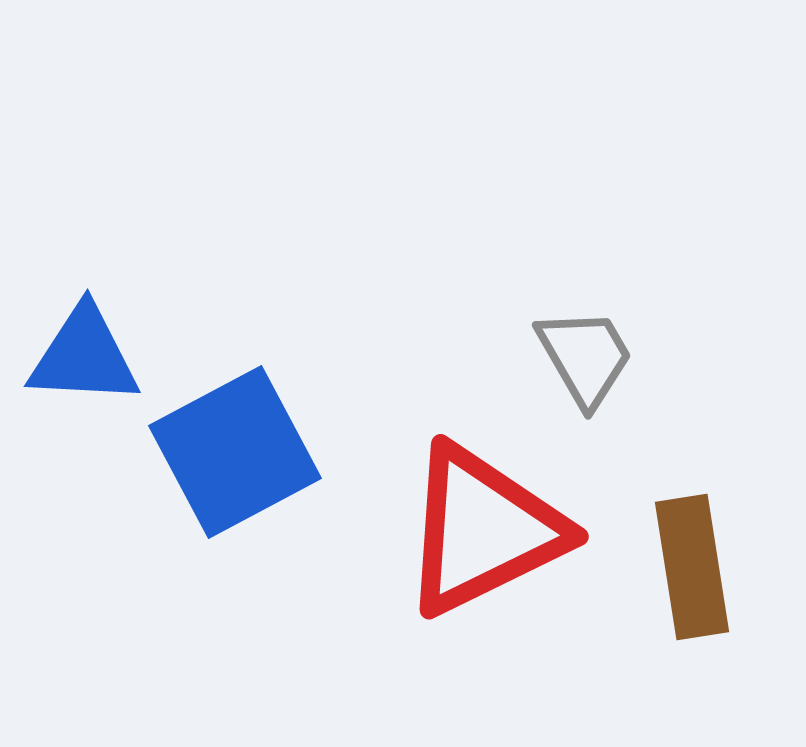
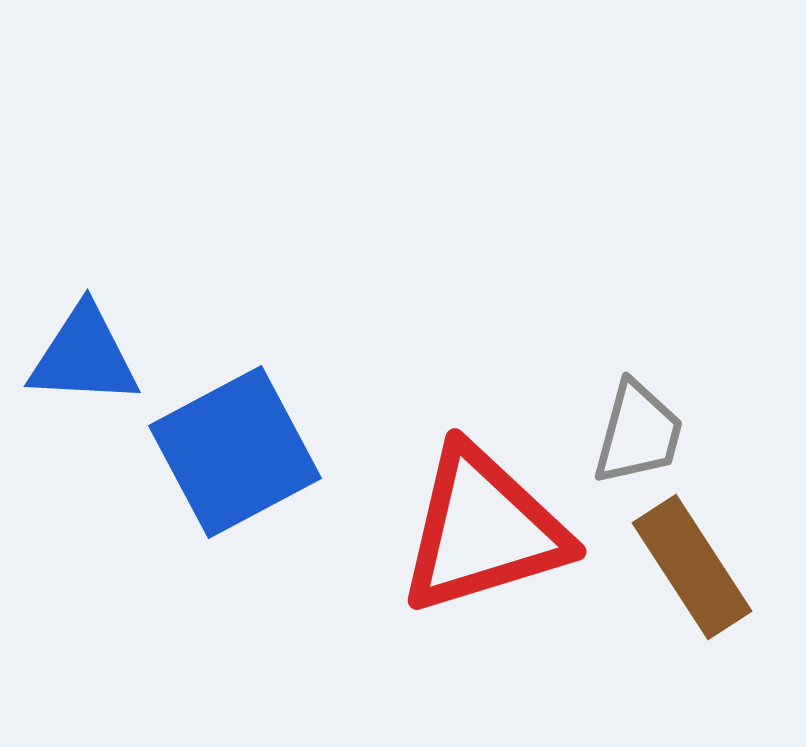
gray trapezoid: moved 53 px right, 76 px down; rotated 45 degrees clockwise
red triangle: rotated 9 degrees clockwise
brown rectangle: rotated 24 degrees counterclockwise
